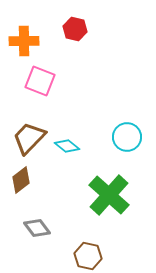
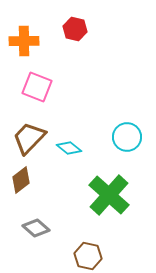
pink square: moved 3 px left, 6 px down
cyan diamond: moved 2 px right, 2 px down
gray diamond: moved 1 px left; rotated 12 degrees counterclockwise
